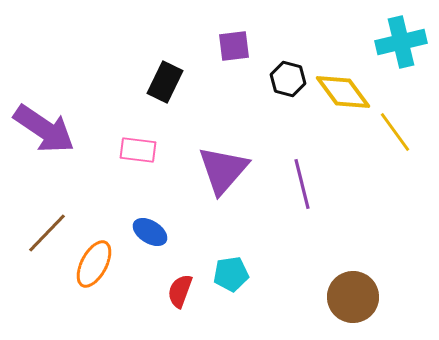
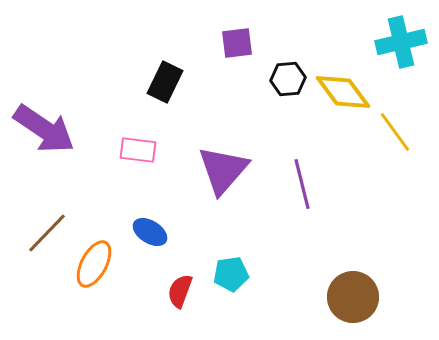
purple square: moved 3 px right, 3 px up
black hexagon: rotated 20 degrees counterclockwise
